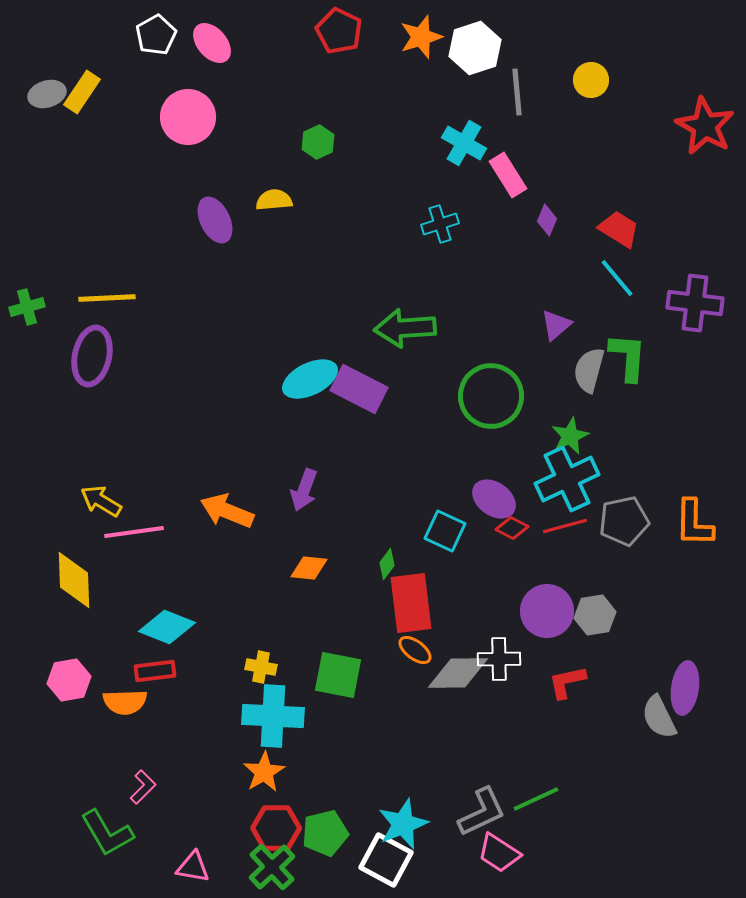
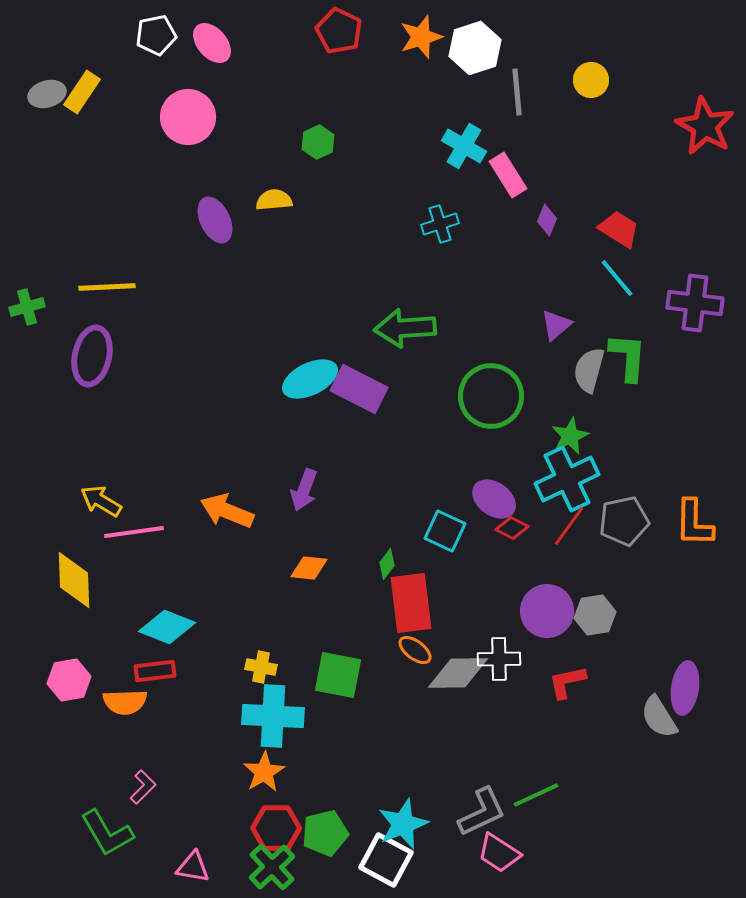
white pentagon at (156, 35): rotated 18 degrees clockwise
cyan cross at (464, 143): moved 3 px down
yellow line at (107, 298): moved 11 px up
red line at (565, 526): moved 4 px right; rotated 39 degrees counterclockwise
gray semicircle at (659, 717): rotated 6 degrees counterclockwise
green line at (536, 799): moved 4 px up
